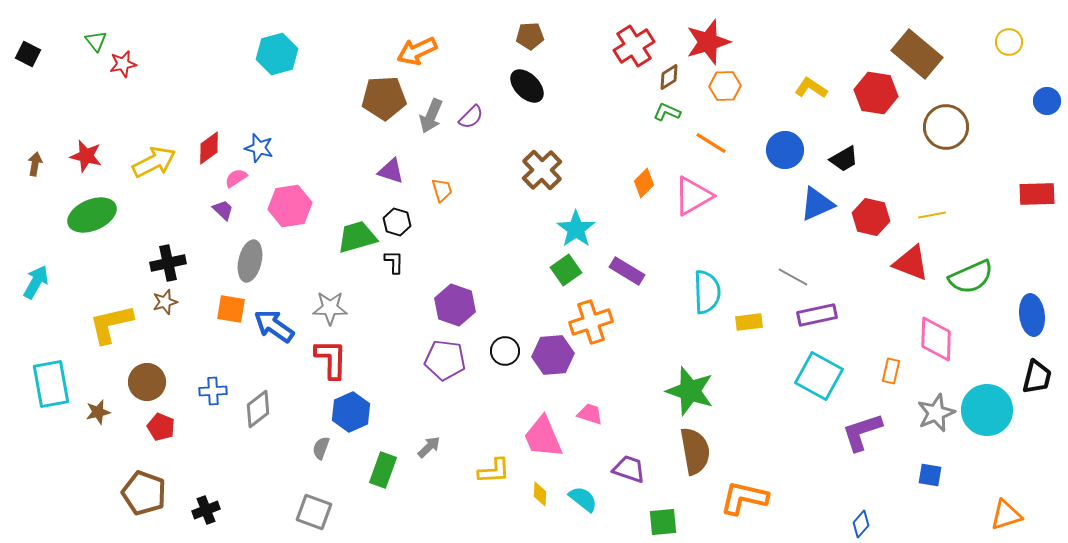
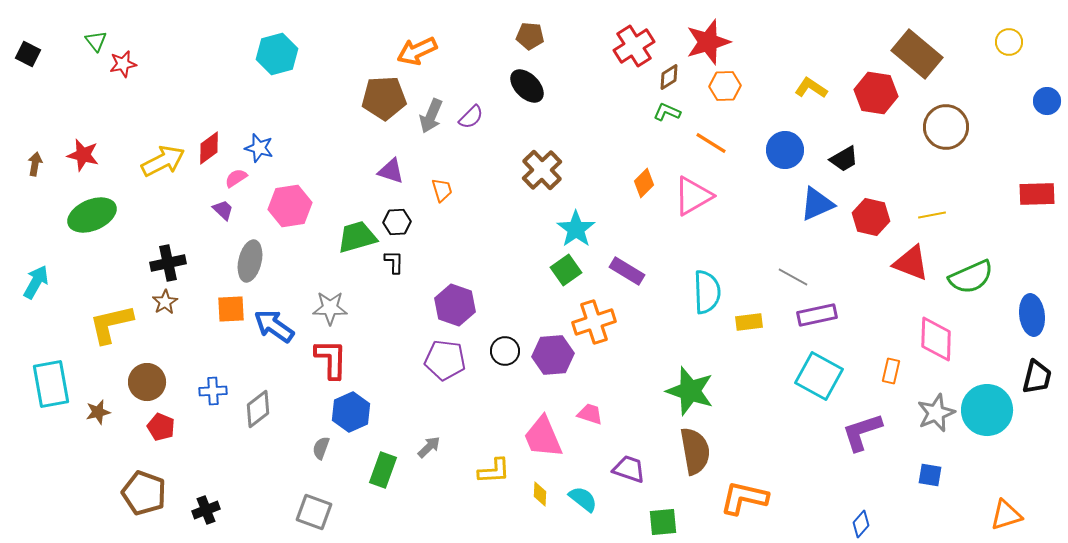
brown pentagon at (530, 36): rotated 8 degrees clockwise
red star at (86, 156): moved 3 px left, 1 px up
yellow arrow at (154, 162): moved 9 px right, 1 px up
black hexagon at (397, 222): rotated 20 degrees counterclockwise
brown star at (165, 302): rotated 15 degrees counterclockwise
orange square at (231, 309): rotated 12 degrees counterclockwise
orange cross at (591, 322): moved 3 px right
